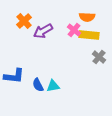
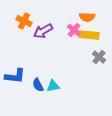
orange cross: rotated 21 degrees counterclockwise
blue L-shape: moved 1 px right
